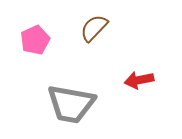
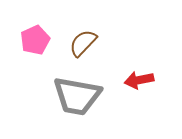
brown semicircle: moved 11 px left, 15 px down
gray trapezoid: moved 6 px right, 8 px up
